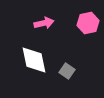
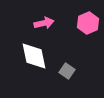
pink hexagon: rotated 10 degrees counterclockwise
white diamond: moved 4 px up
